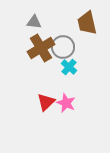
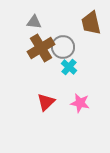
brown trapezoid: moved 4 px right
pink star: moved 14 px right; rotated 12 degrees counterclockwise
